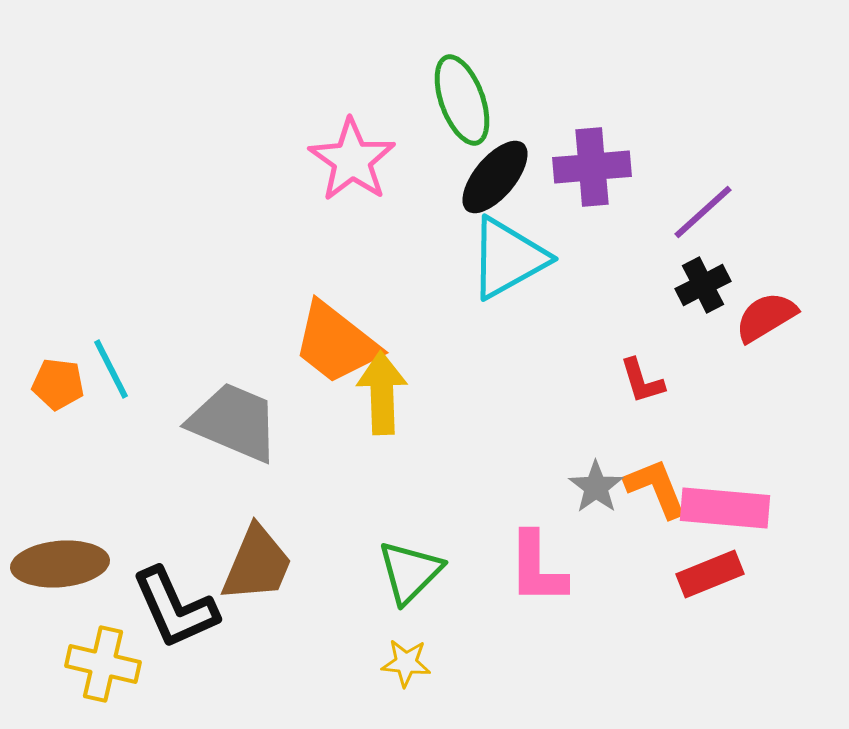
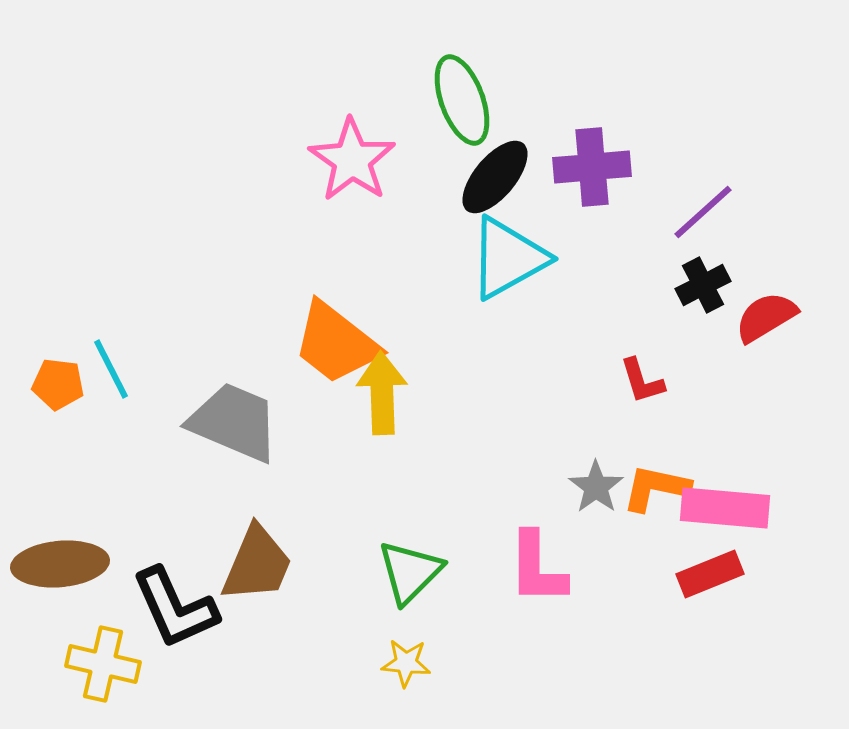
orange L-shape: rotated 56 degrees counterclockwise
